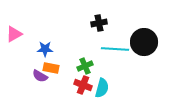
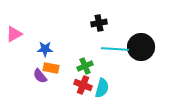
black circle: moved 3 px left, 5 px down
purple semicircle: rotated 21 degrees clockwise
